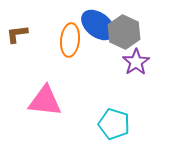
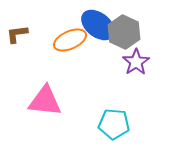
orange ellipse: rotated 60 degrees clockwise
cyan pentagon: rotated 12 degrees counterclockwise
